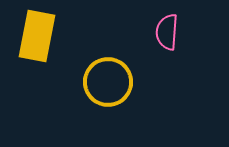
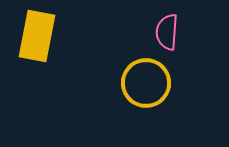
yellow circle: moved 38 px right, 1 px down
